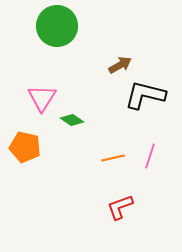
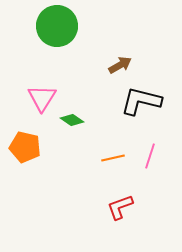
black L-shape: moved 4 px left, 6 px down
